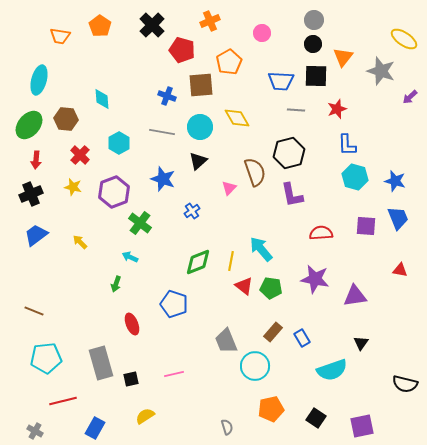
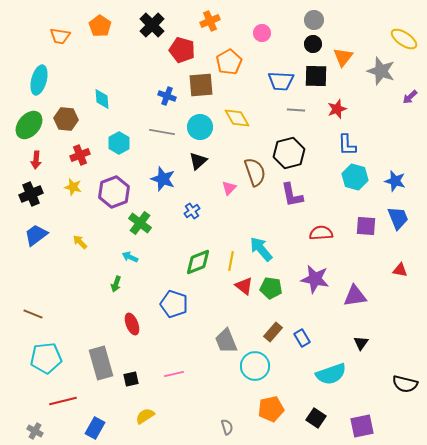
red cross at (80, 155): rotated 24 degrees clockwise
brown line at (34, 311): moved 1 px left, 3 px down
cyan semicircle at (332, 370): moved 1 px left, 4 px down
